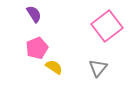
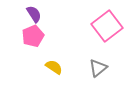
pink pentagon: moved 4 px left, 12 px up
gray triangle: rotated 12 degrees clockwise
